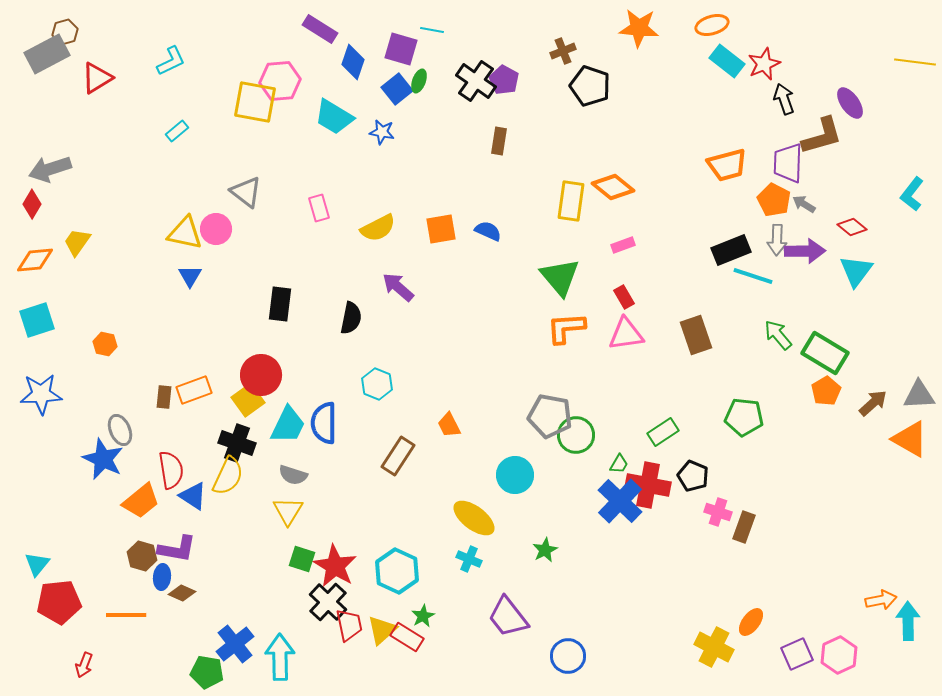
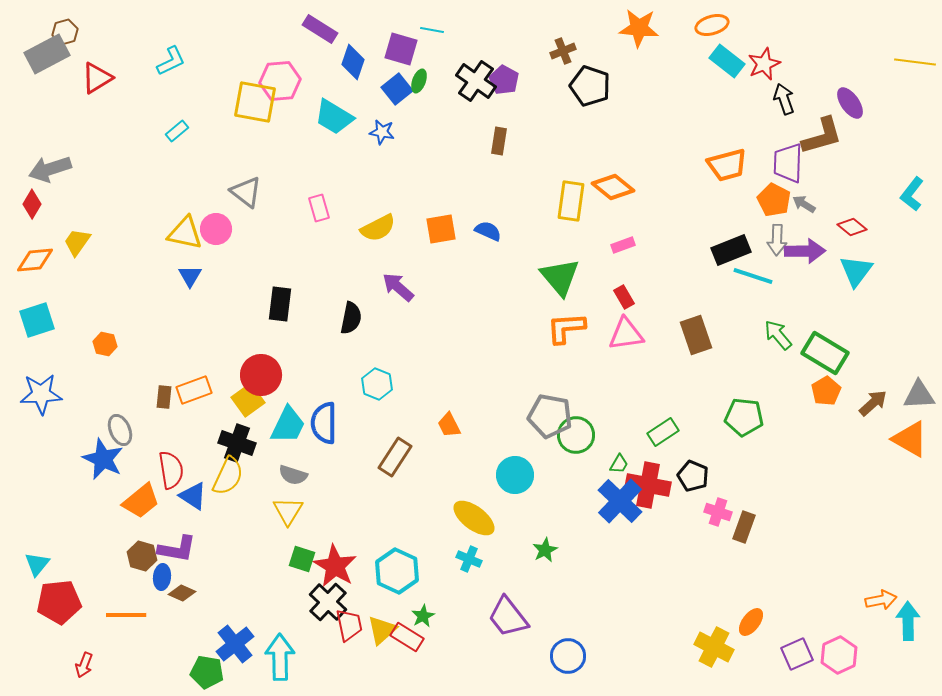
brown rectangle at (398, 456): moved 3 px left, 1 px down
